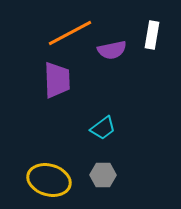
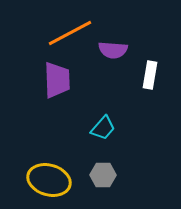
white rectangle: moved 2 px left, 40 px down
purple semicircle: moved 1 px right; rotated 16 degrees clockwise
cyan trapezoid: rotated 12 degrees counterclockwise
